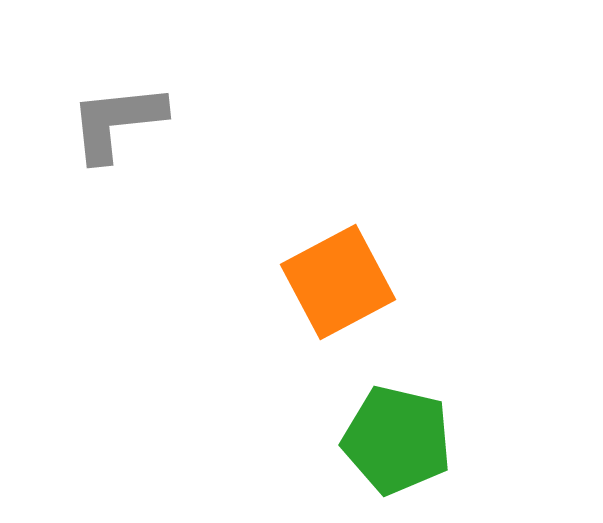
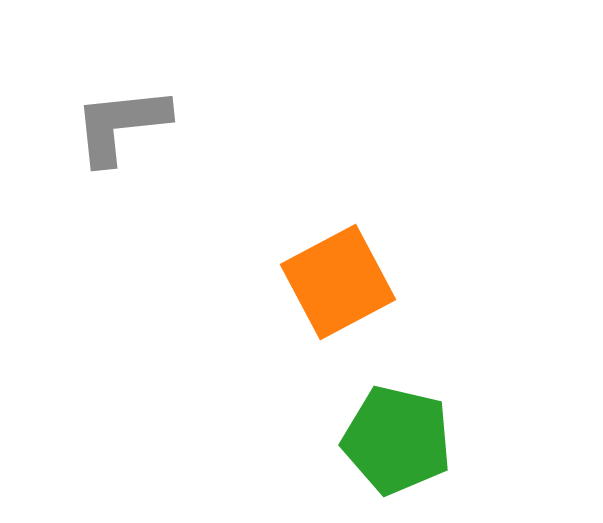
gray L-shape: moved 4 px right, 3 px down
